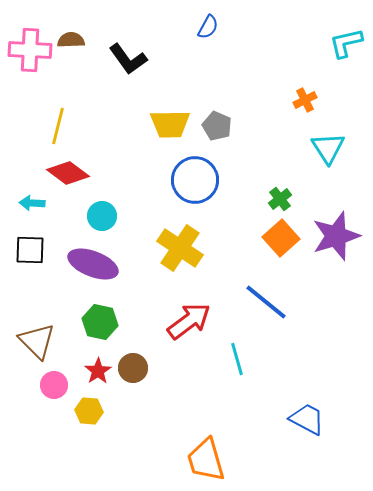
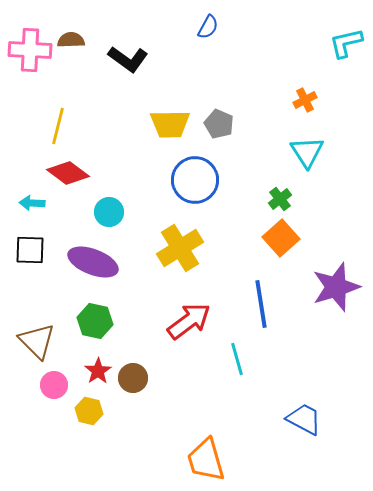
black L-shape: rotated 18 degrees counterclockwise
gray pentagon: moved 2 px right, 2 px up
cyan triangle: moved 21 px left, 4 px down
cyan circle: moved 7 px right, 4 px up
purple star: moved 51 px down
yellow cross: rotated 24 degrees clockwise
purple ellipse: moved 2 px up
blue line: moved 5 px left, 2 px down; rotated 42 degrees clockwise
green hexagon: moved 5 px left, 1 px up
brown circle: moved 10 px down
yellow hexagon: rotated 8 degrees clockwise
blue trapezoid: moved 3 px left
